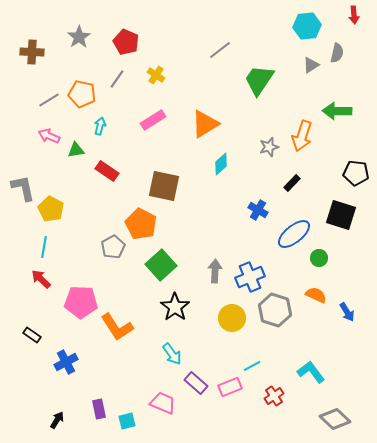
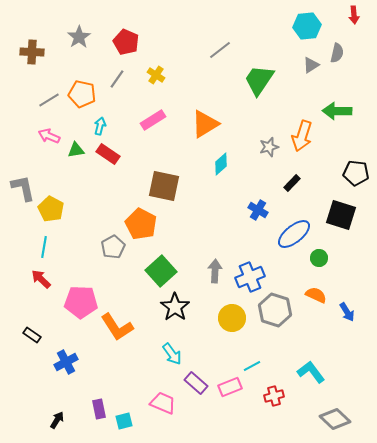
red rectangle at (107, 171): moved 1 px right, 17 px up
green square at (161, 265): moved 6 px down
red cross at (274, 396): rotated 18 degrees clockwise
cyan square at (127, 421): moved 3 px left
